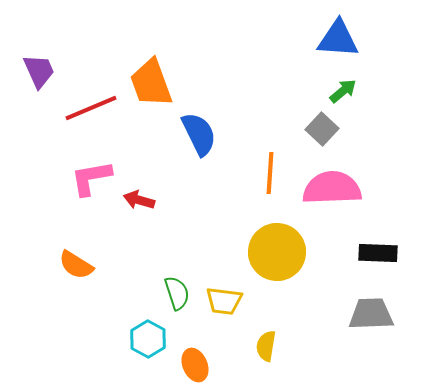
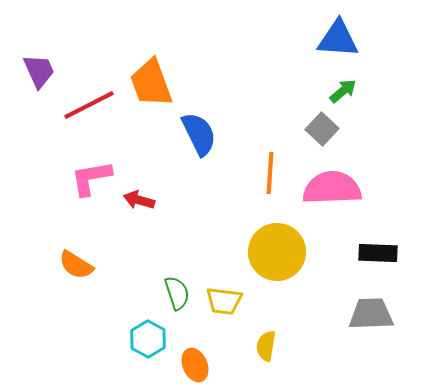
red line: moved 2 px left, 3 px up; rotated 4 degrees counterclockwise
